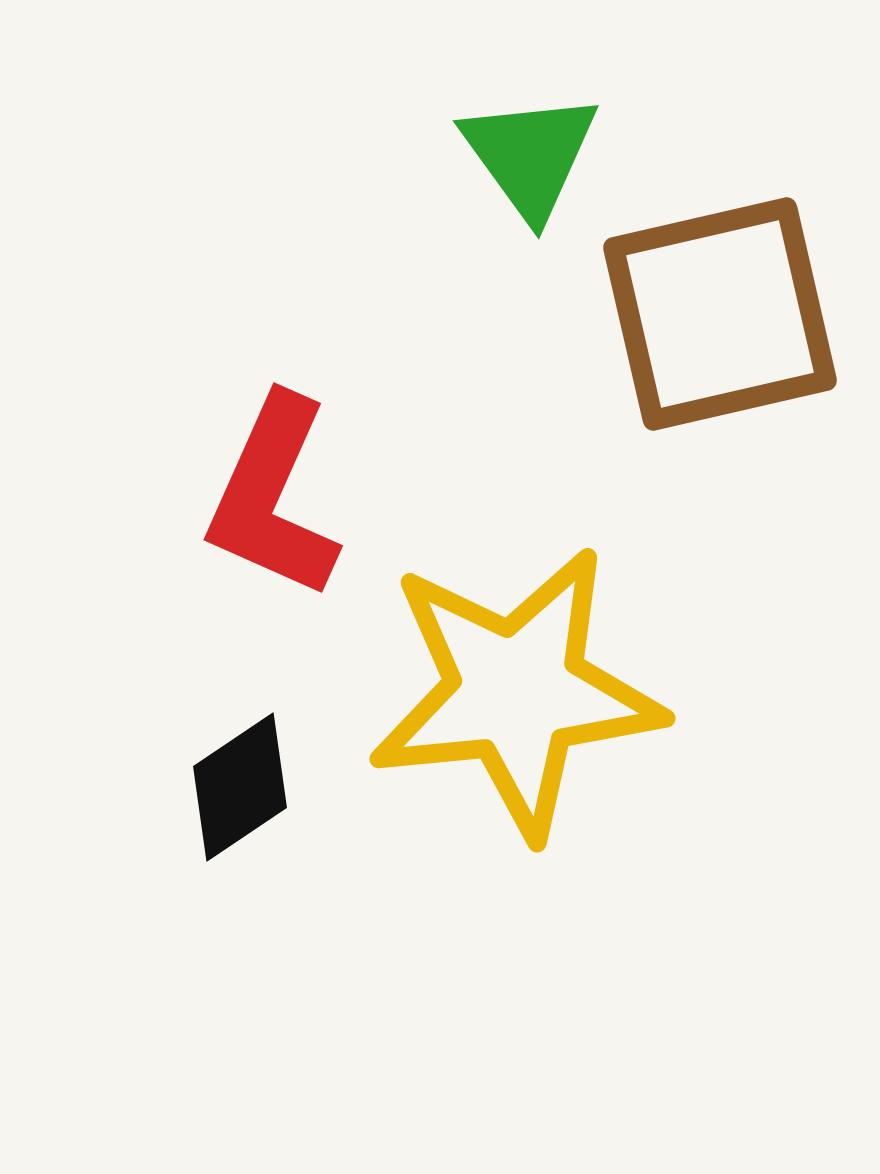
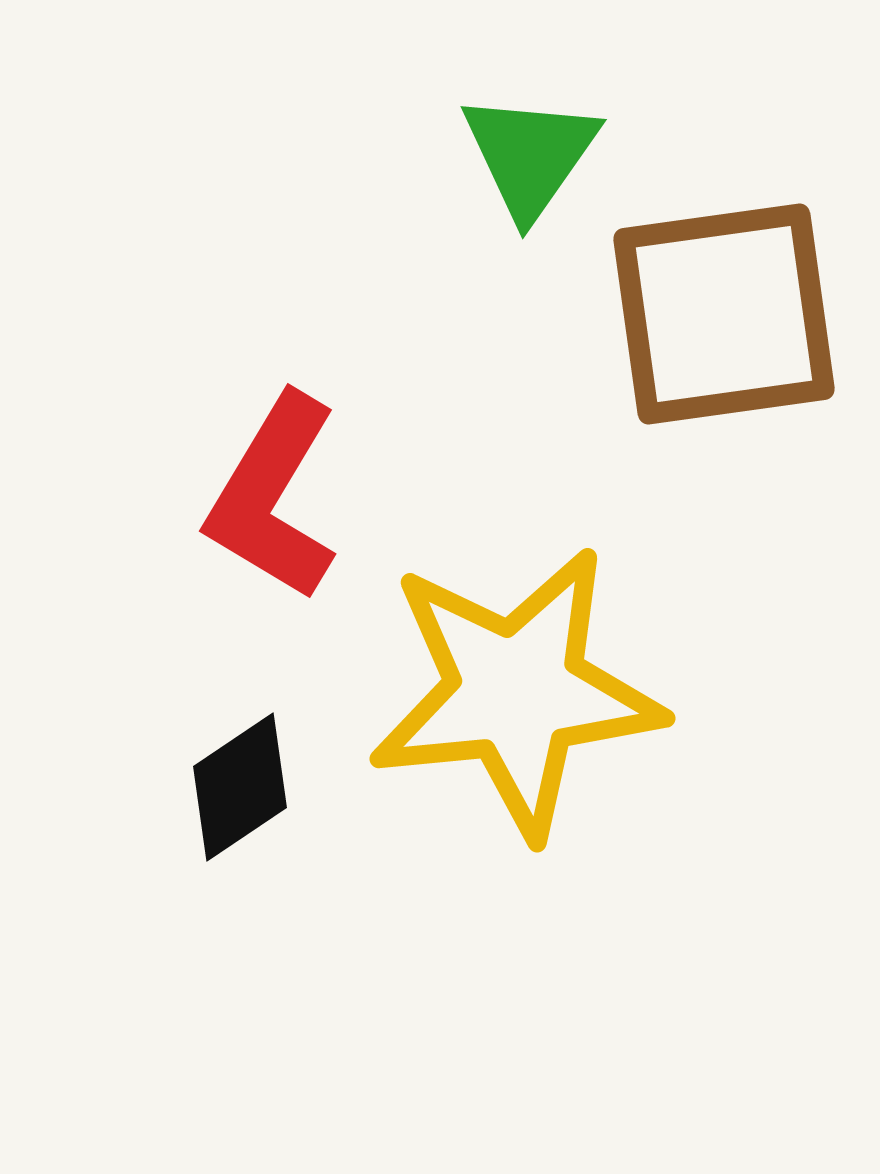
green triangle: rotated 11 degrees clockwise
brown square: moved 4 px right; rotated 5 degrees clockwise
red L-shape: rotated 7 degrees clockwise
